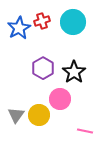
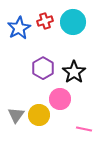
red cross: moved 3 px right
pink line: moved 1 px left, 2 px up
